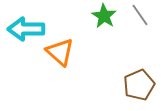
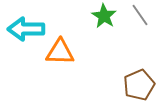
orange triangle: rotated 40 degrees counterclockwise
